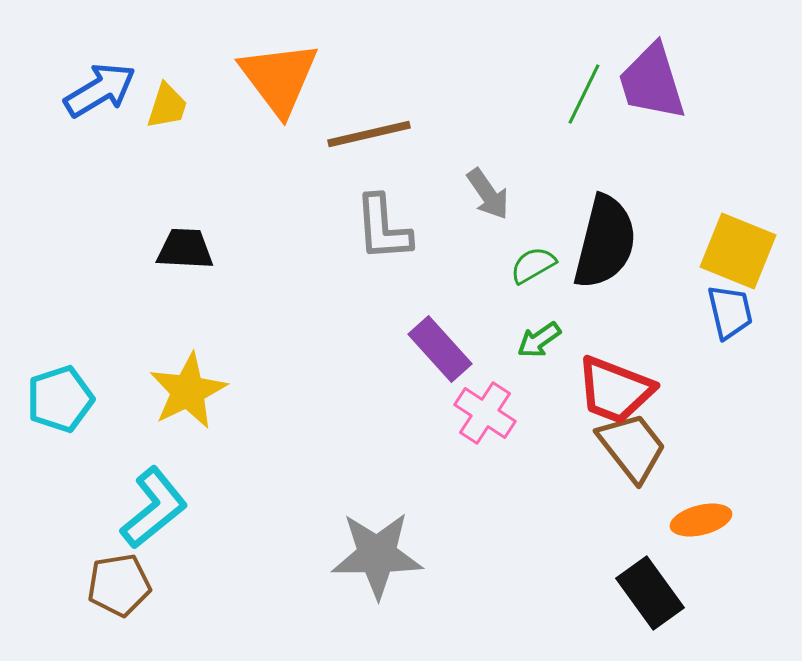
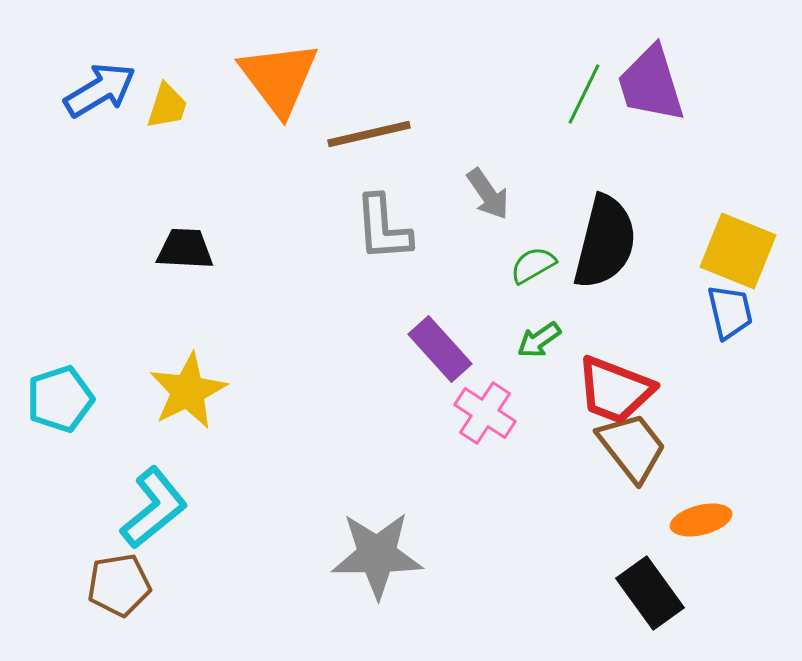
purple trapezoid: moved 1 px left, 2 px down
